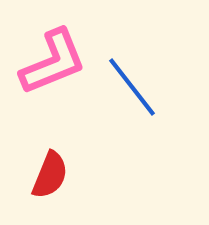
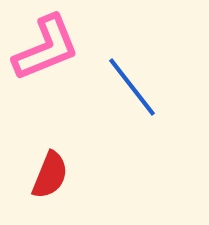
pink L-shape: moved 7 px left, 14 px up
